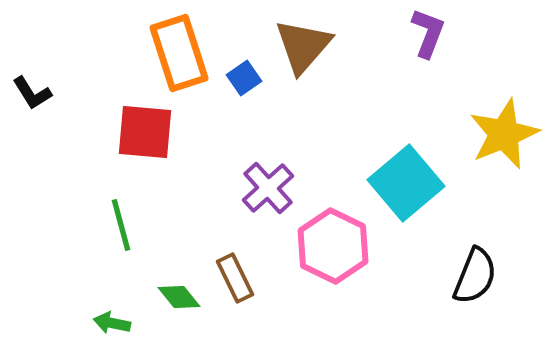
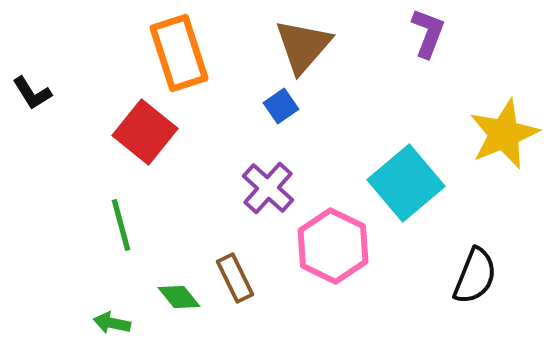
blue square: moved 37 px right, 28 px down
red square: rotated 34 degrees clockwise
purple cross: rotated 6 degrees counterclockwise
